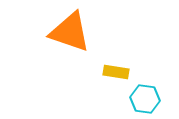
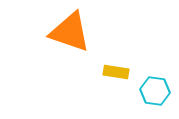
cyan hexagon: moved 10 px right, 8 px up
